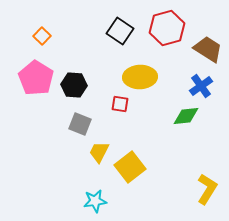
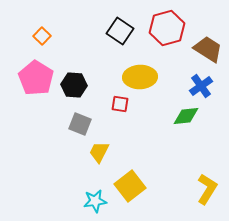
yellow square: moved 19 px down
